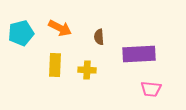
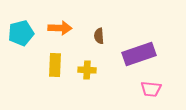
orange arrow: rotated 25 degrees counterclockwise
brown semicircle: moved 1 px up
purple rectangle: rotated 16 degrees counterclockwise
